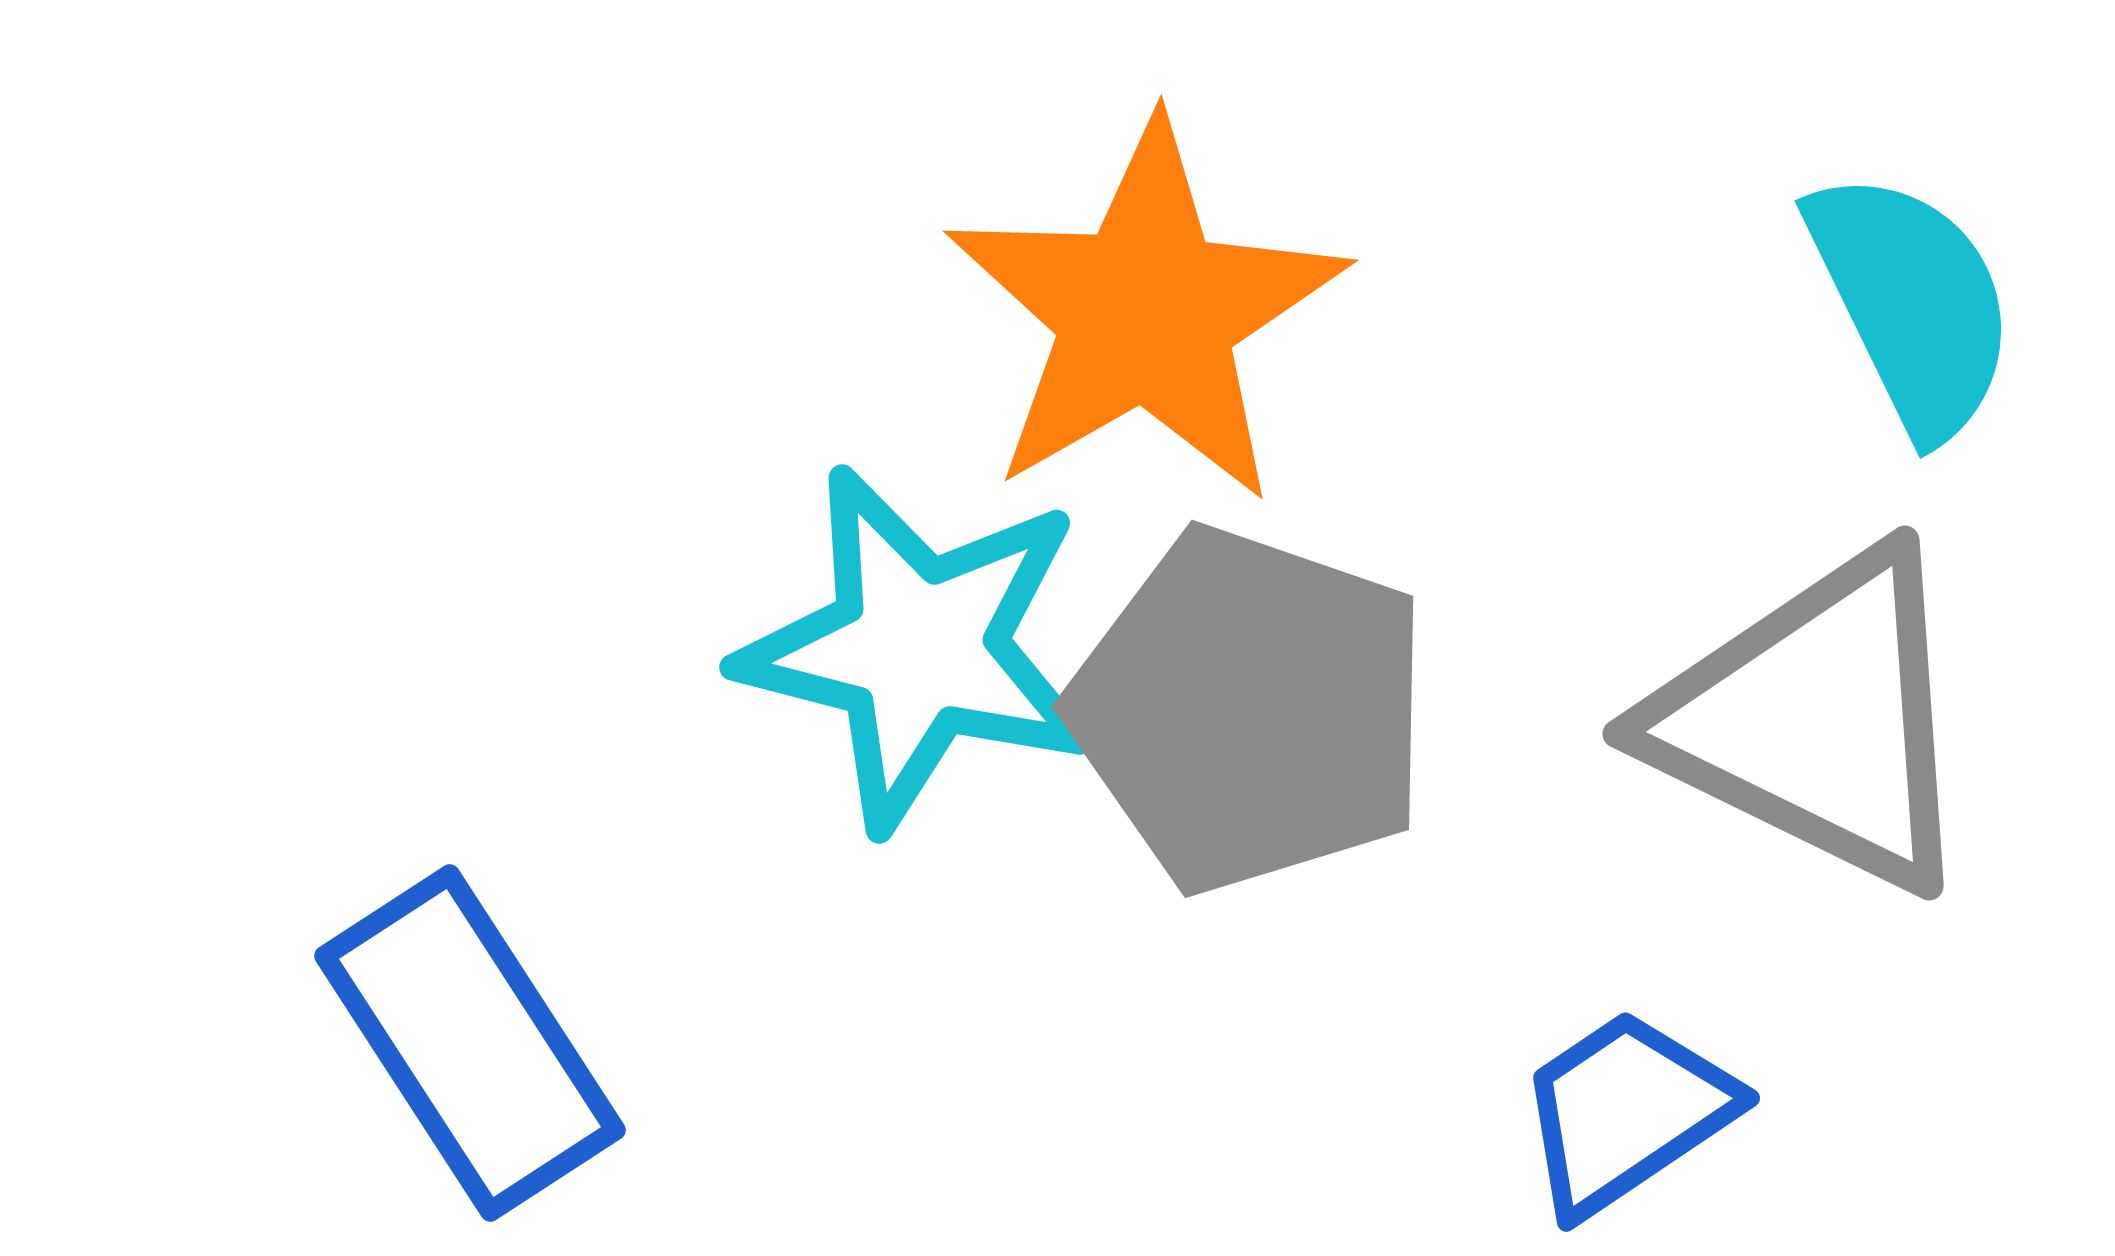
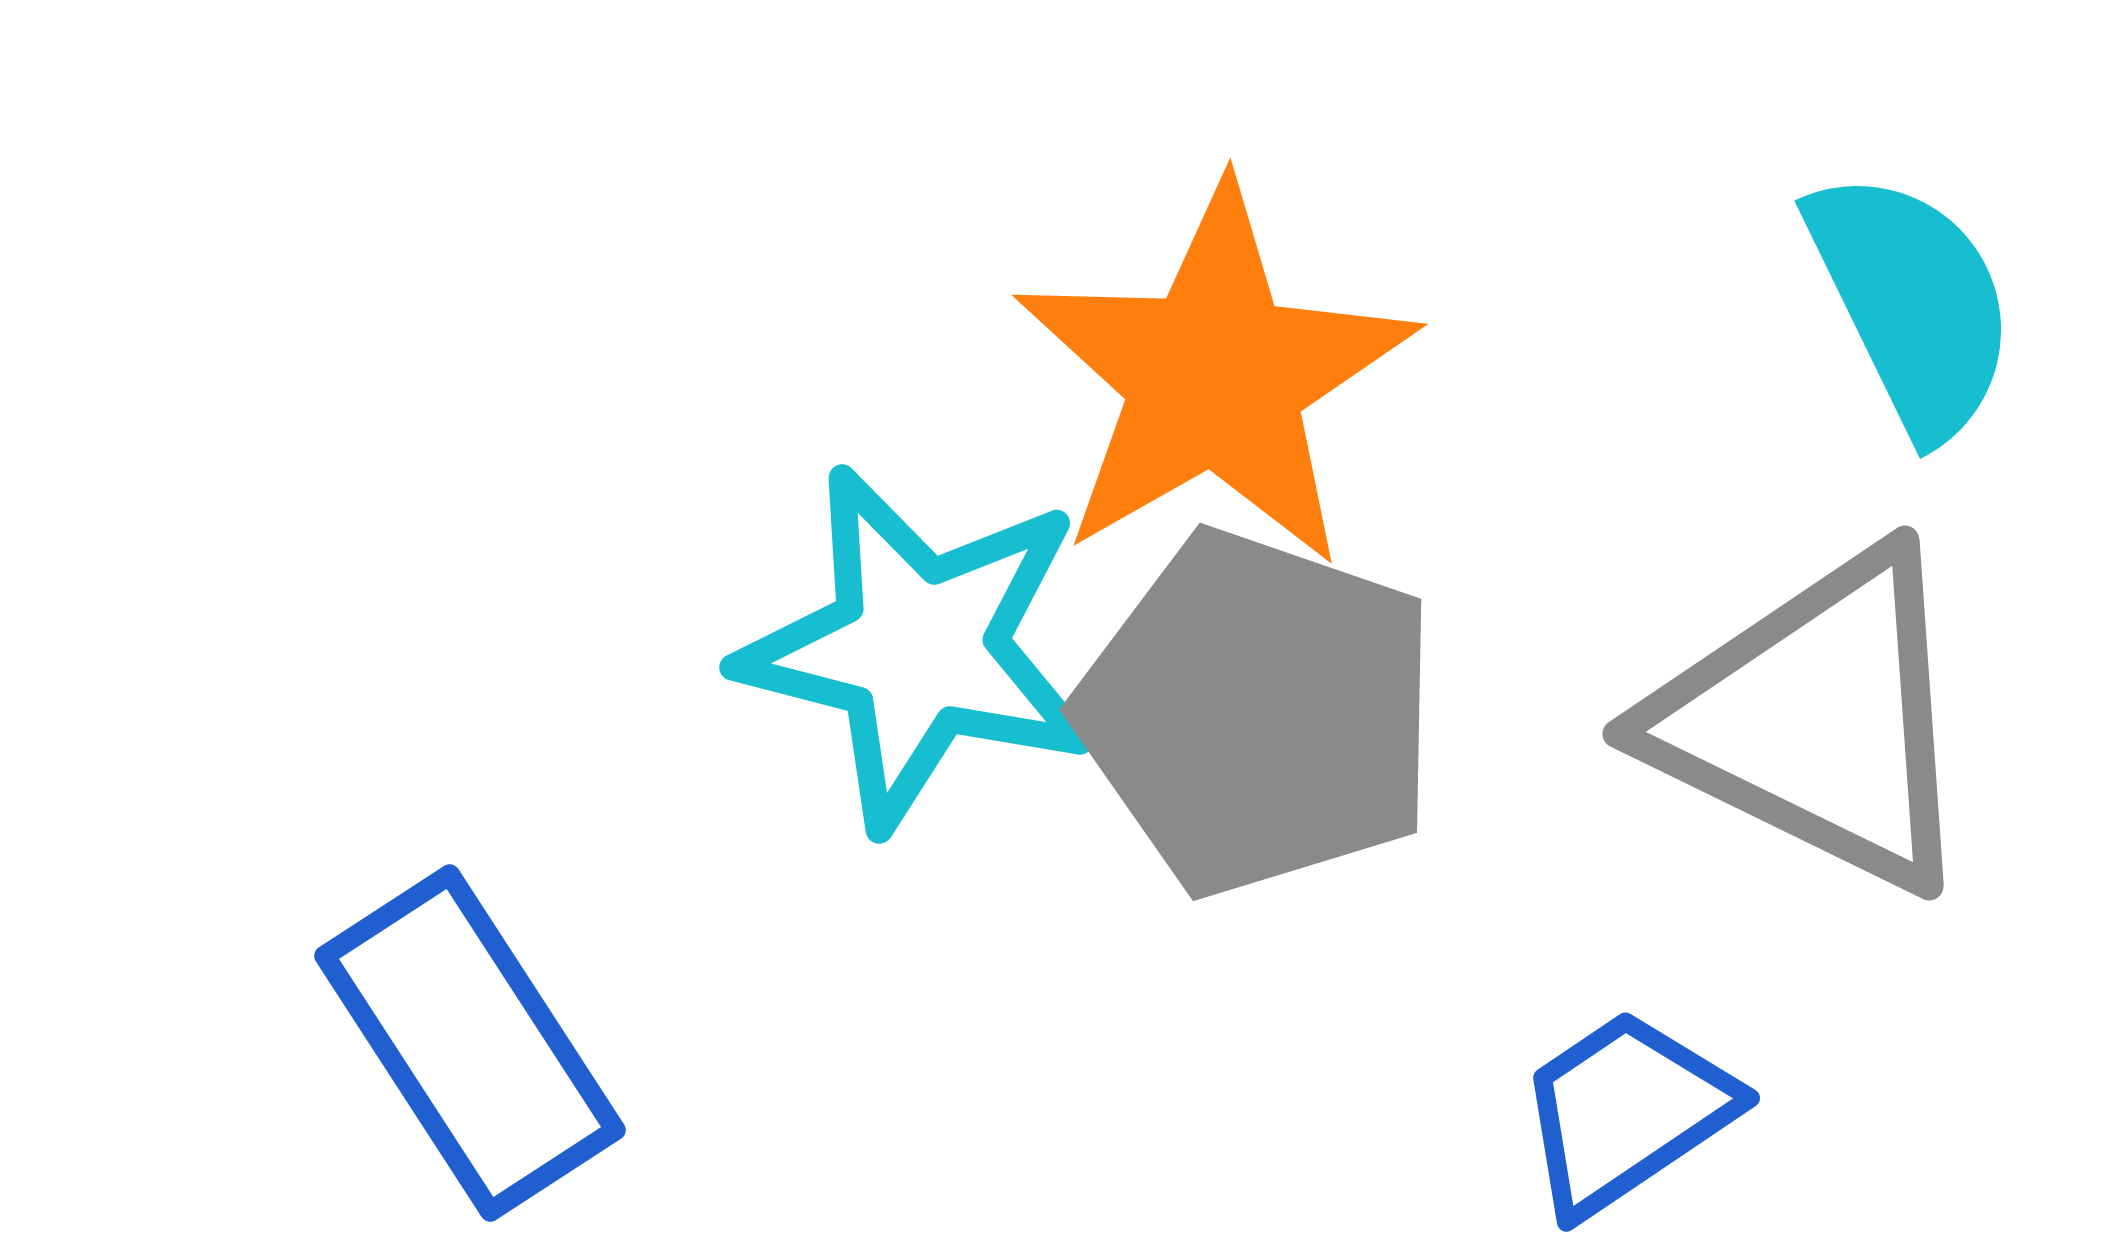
orange star: moved 69 px right, 64 px down
gray pentagon: moved 8 px right, 3 px down
